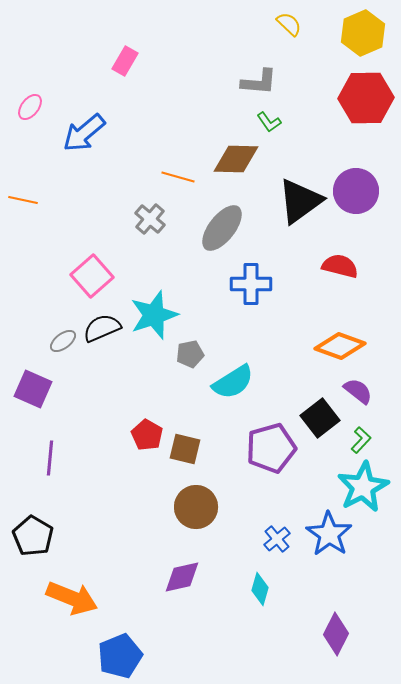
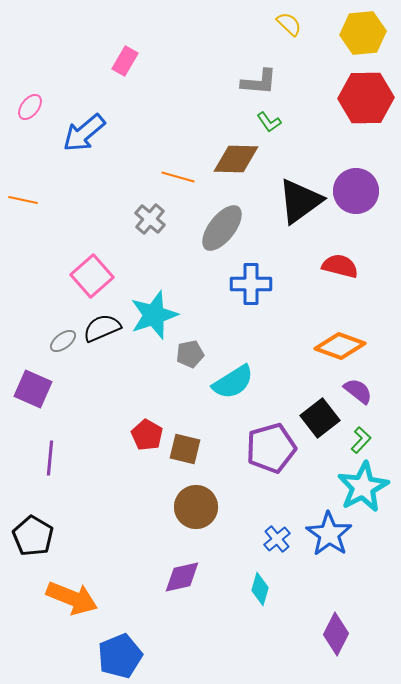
yellow hexagon at (363, 33): rotated 18 degrees clockwise
